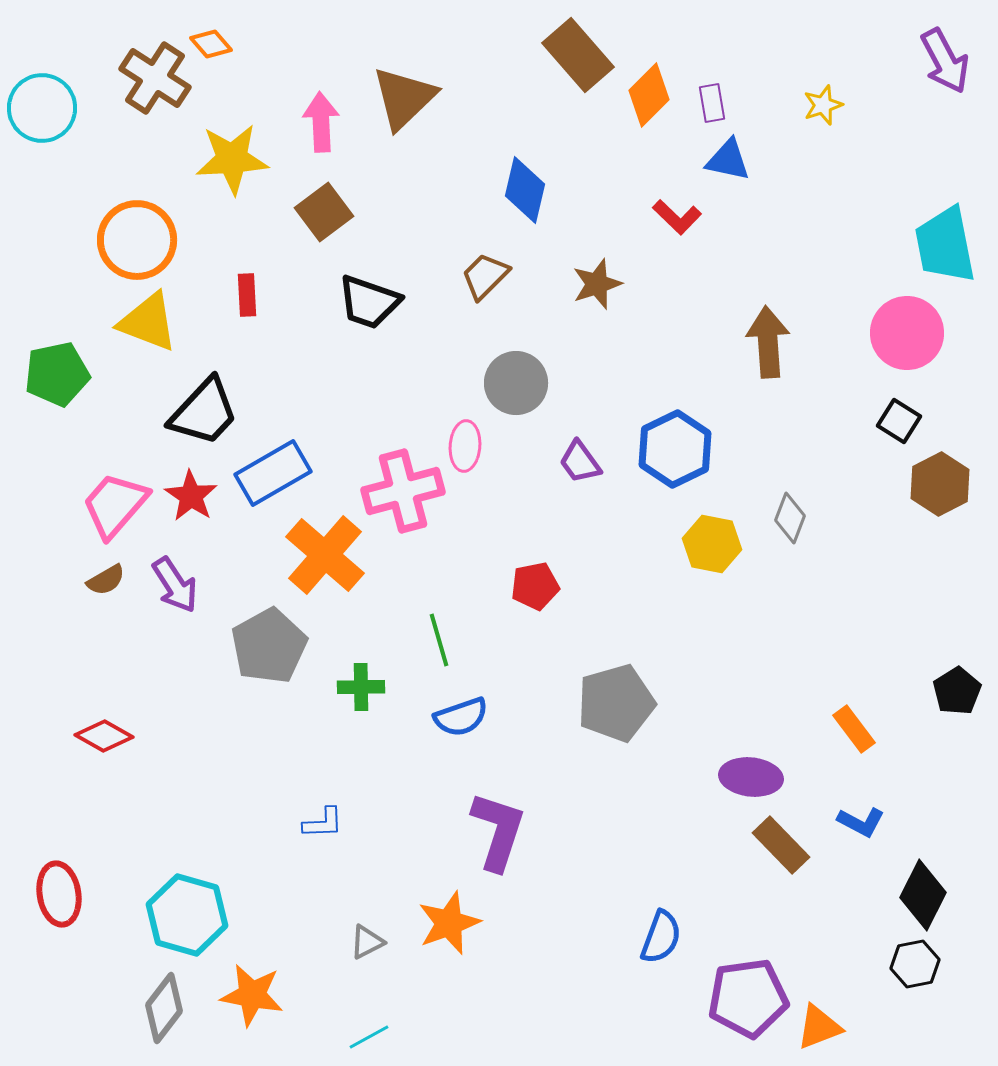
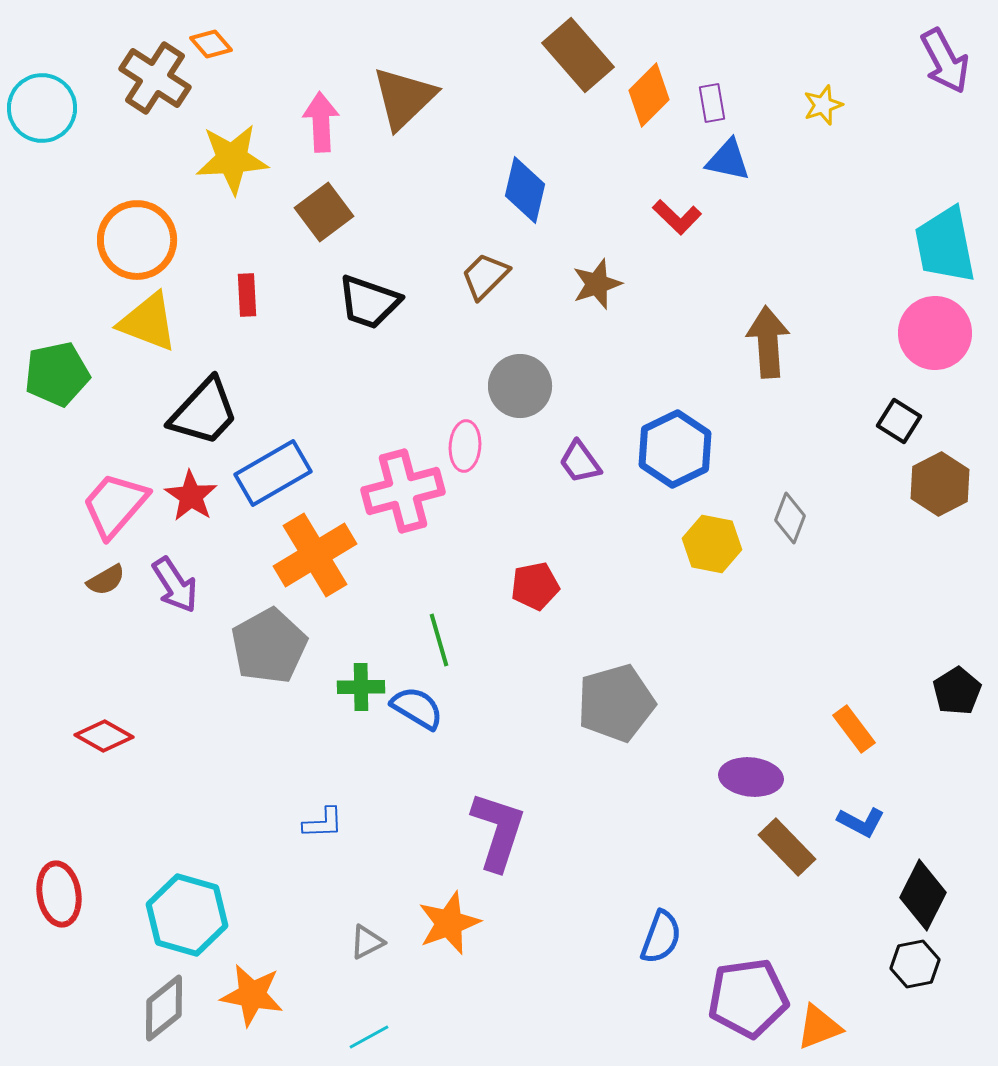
pink circle at (907, 333): moved 28 px right
gray circle at (516, 383): moved 4 px right, 3 px down
orange cross at (325, 555): moved 10 px left; rotated 18 degrees clockwise
blue semicircle at (461, 717): moved 44 px left, 9 px up; rotated 130 degrees counterclockwise
brown rectangle at (781, 845): moved 6 px right, 2 px down
gray diamond at (164, 1008): rotated 14 degrees clockwise
